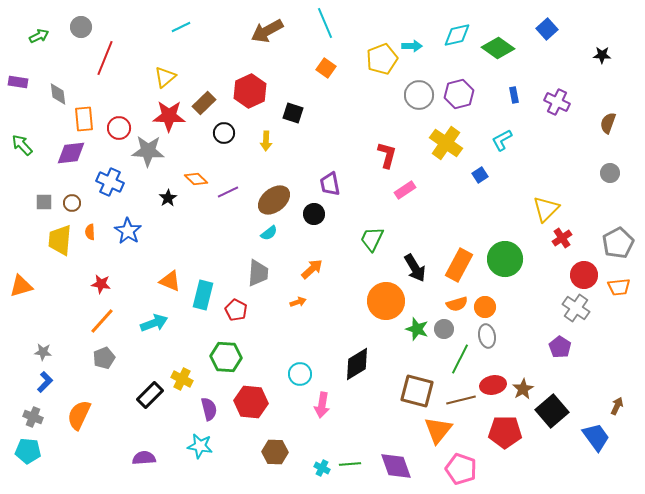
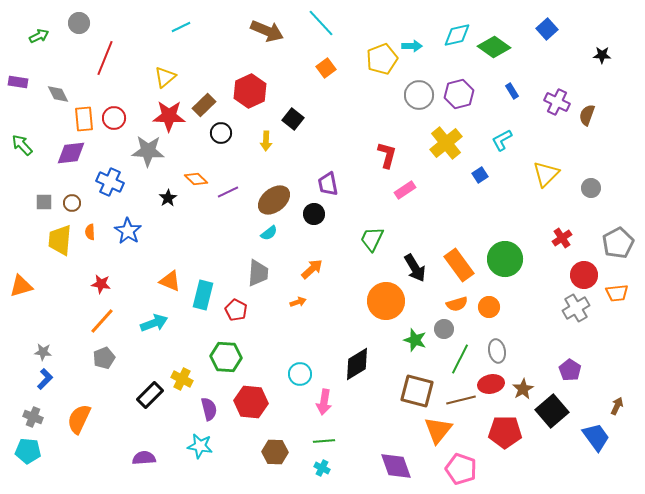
cyan line at (325, 23): moved 4 px left; rotated 20 degrees counterclockwise
gray circle at (81, 27): moved 2 px left, 4 px up
brown arrow at (267, 31): rotated 128 degrees counterclockwise
green diamond at (498, 48): moved 4 px left, 1 px up
orange square at (326, 68): rotated 18 degrees clockwise
gray diamond at (58, 94): rotated 20 degrees counterclockwise
blue rectangle at (514, 95): moved 2 px left, 4 px up; rotated 21 degrees counterclockwise
brown rectangle at (204, 103): moved 2 px down
black square at (293, 113): moved 6 px down; rotated 20 degrees clockwise
brown semicircle at (608, 123): moved 21 px left, 8 px up
red circle at (119, 128): moved 5 px left, 10 px up
black circle at (224, 133): moved 3 px left
yellow cross at (446, 143): rotated 16 degrees clockwise
gray circle at (610, 173): moved 19 px left, 15 px down
purple trapezoid at (330, 184): moved 2 px left
yellow triangle at (546, 209): moved 35 px up
orange rectangle at (459, 265): rotated 64 degrees counterclockwise
orange trapezoid at (619, 287): moved 2 px left, 6 px down
orange circle at (485, 307): moved 4 px right
gray cross at (576, 308): rotated 24 degrees clockwise
green star at (417, 329): moved 2 px left, 11 px down
gray ellipse at (487, 336): moved 10 px right, 15 px down
purple pentagon at (560, 347): moved 10 px right, 23 px down
blue L-shape at (45, 382): moved 3 px up
red ellipse at (493, 385): moved 2 px left, 1 px up
pink arrow at (322, 405): moved 2 px right, 3 px up
orange semicircle at (79, 415): moved 4 px down
green line at (350, 464): moved 26 px left, 23 px up
